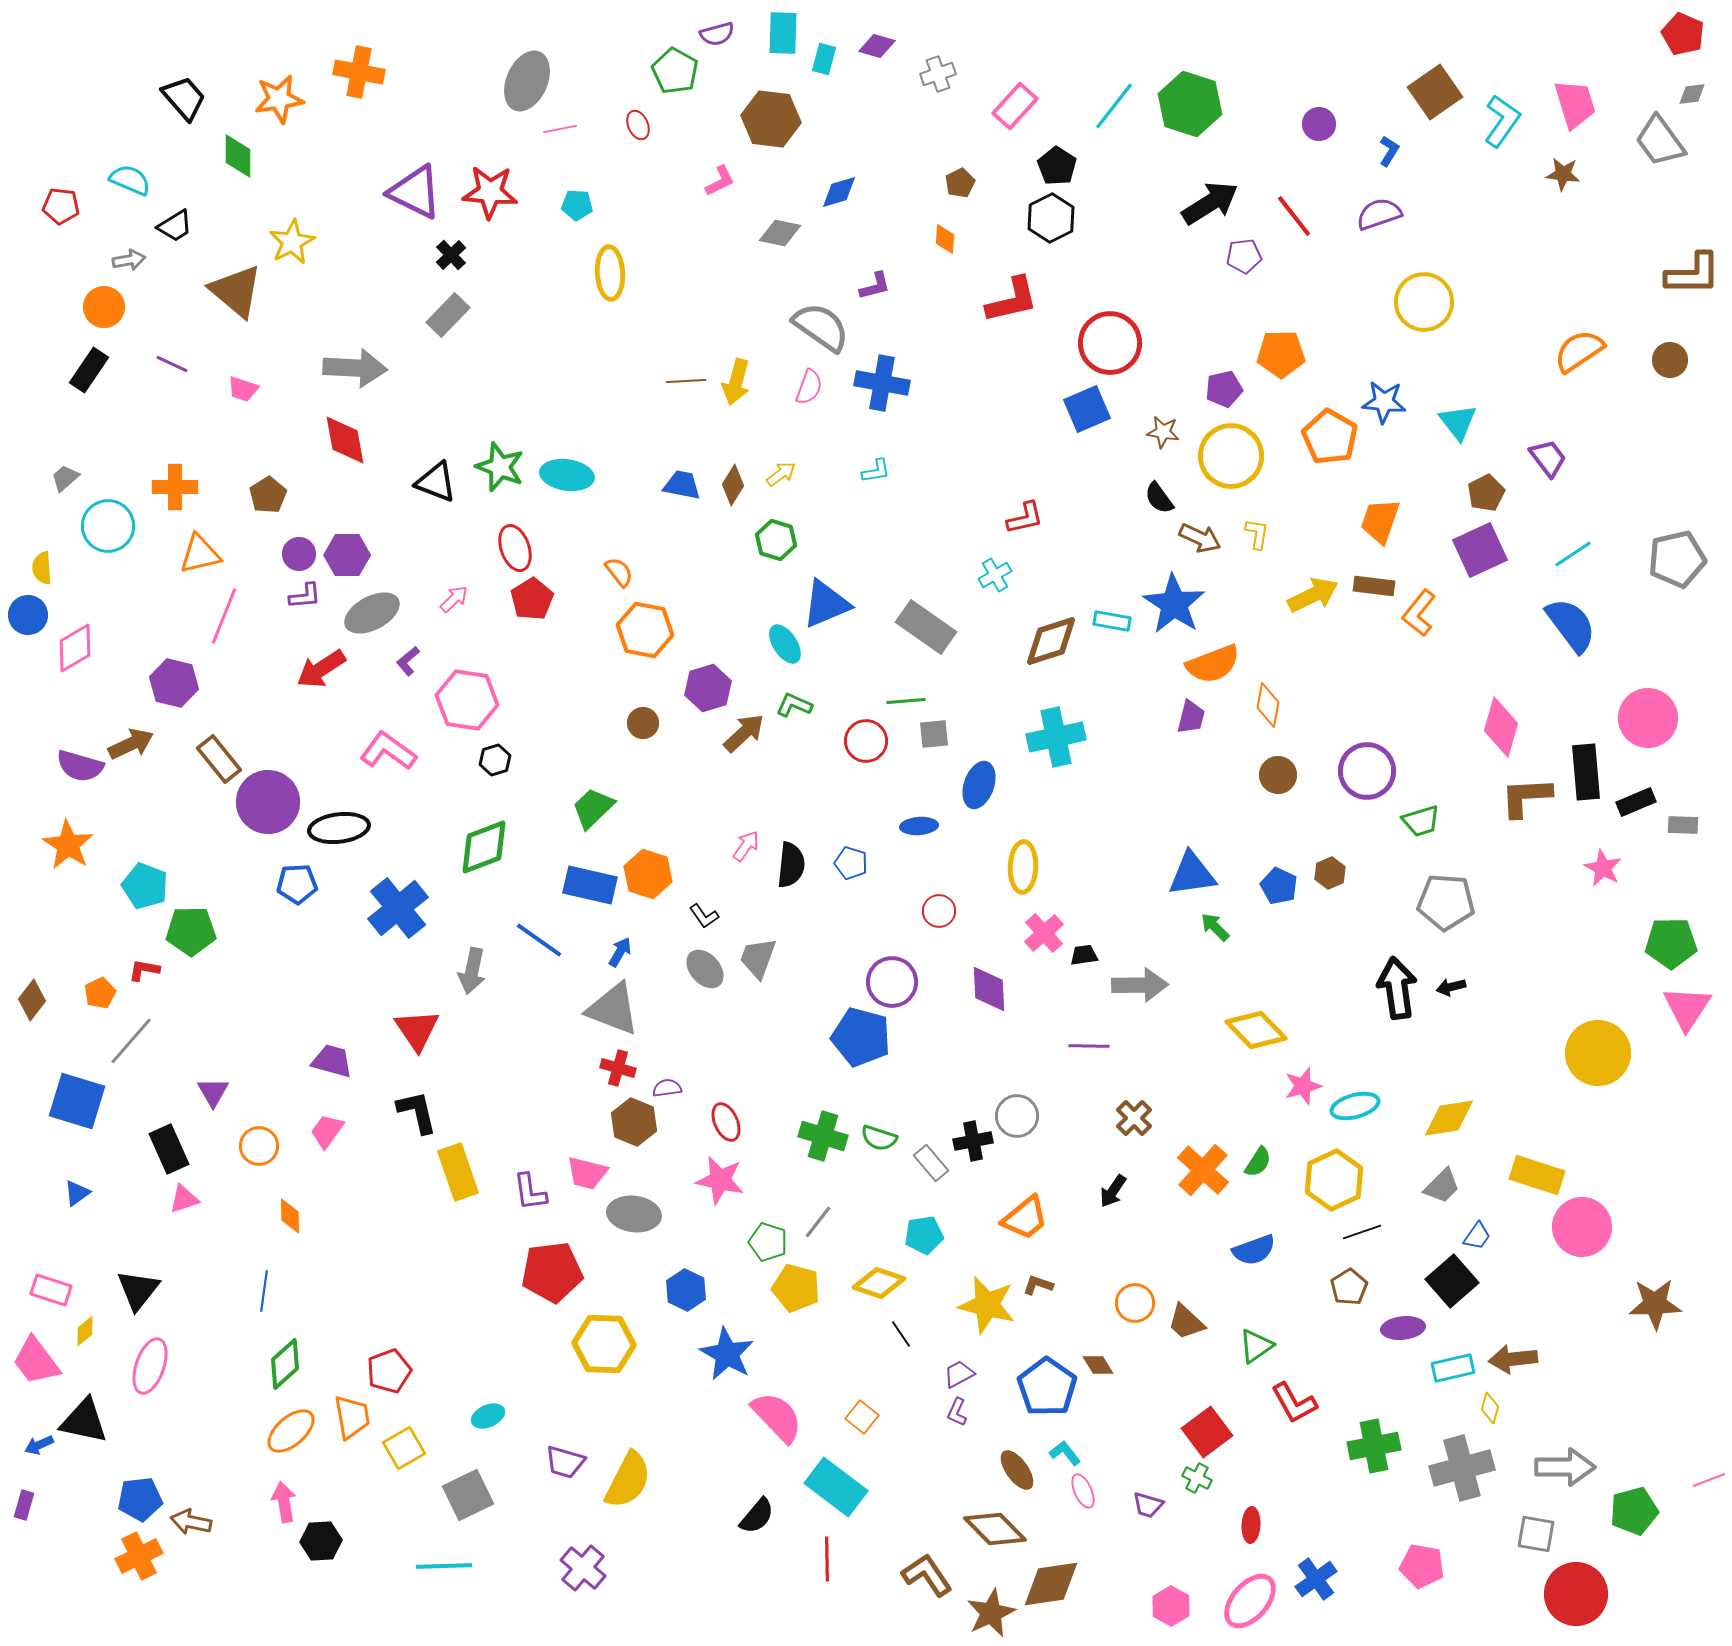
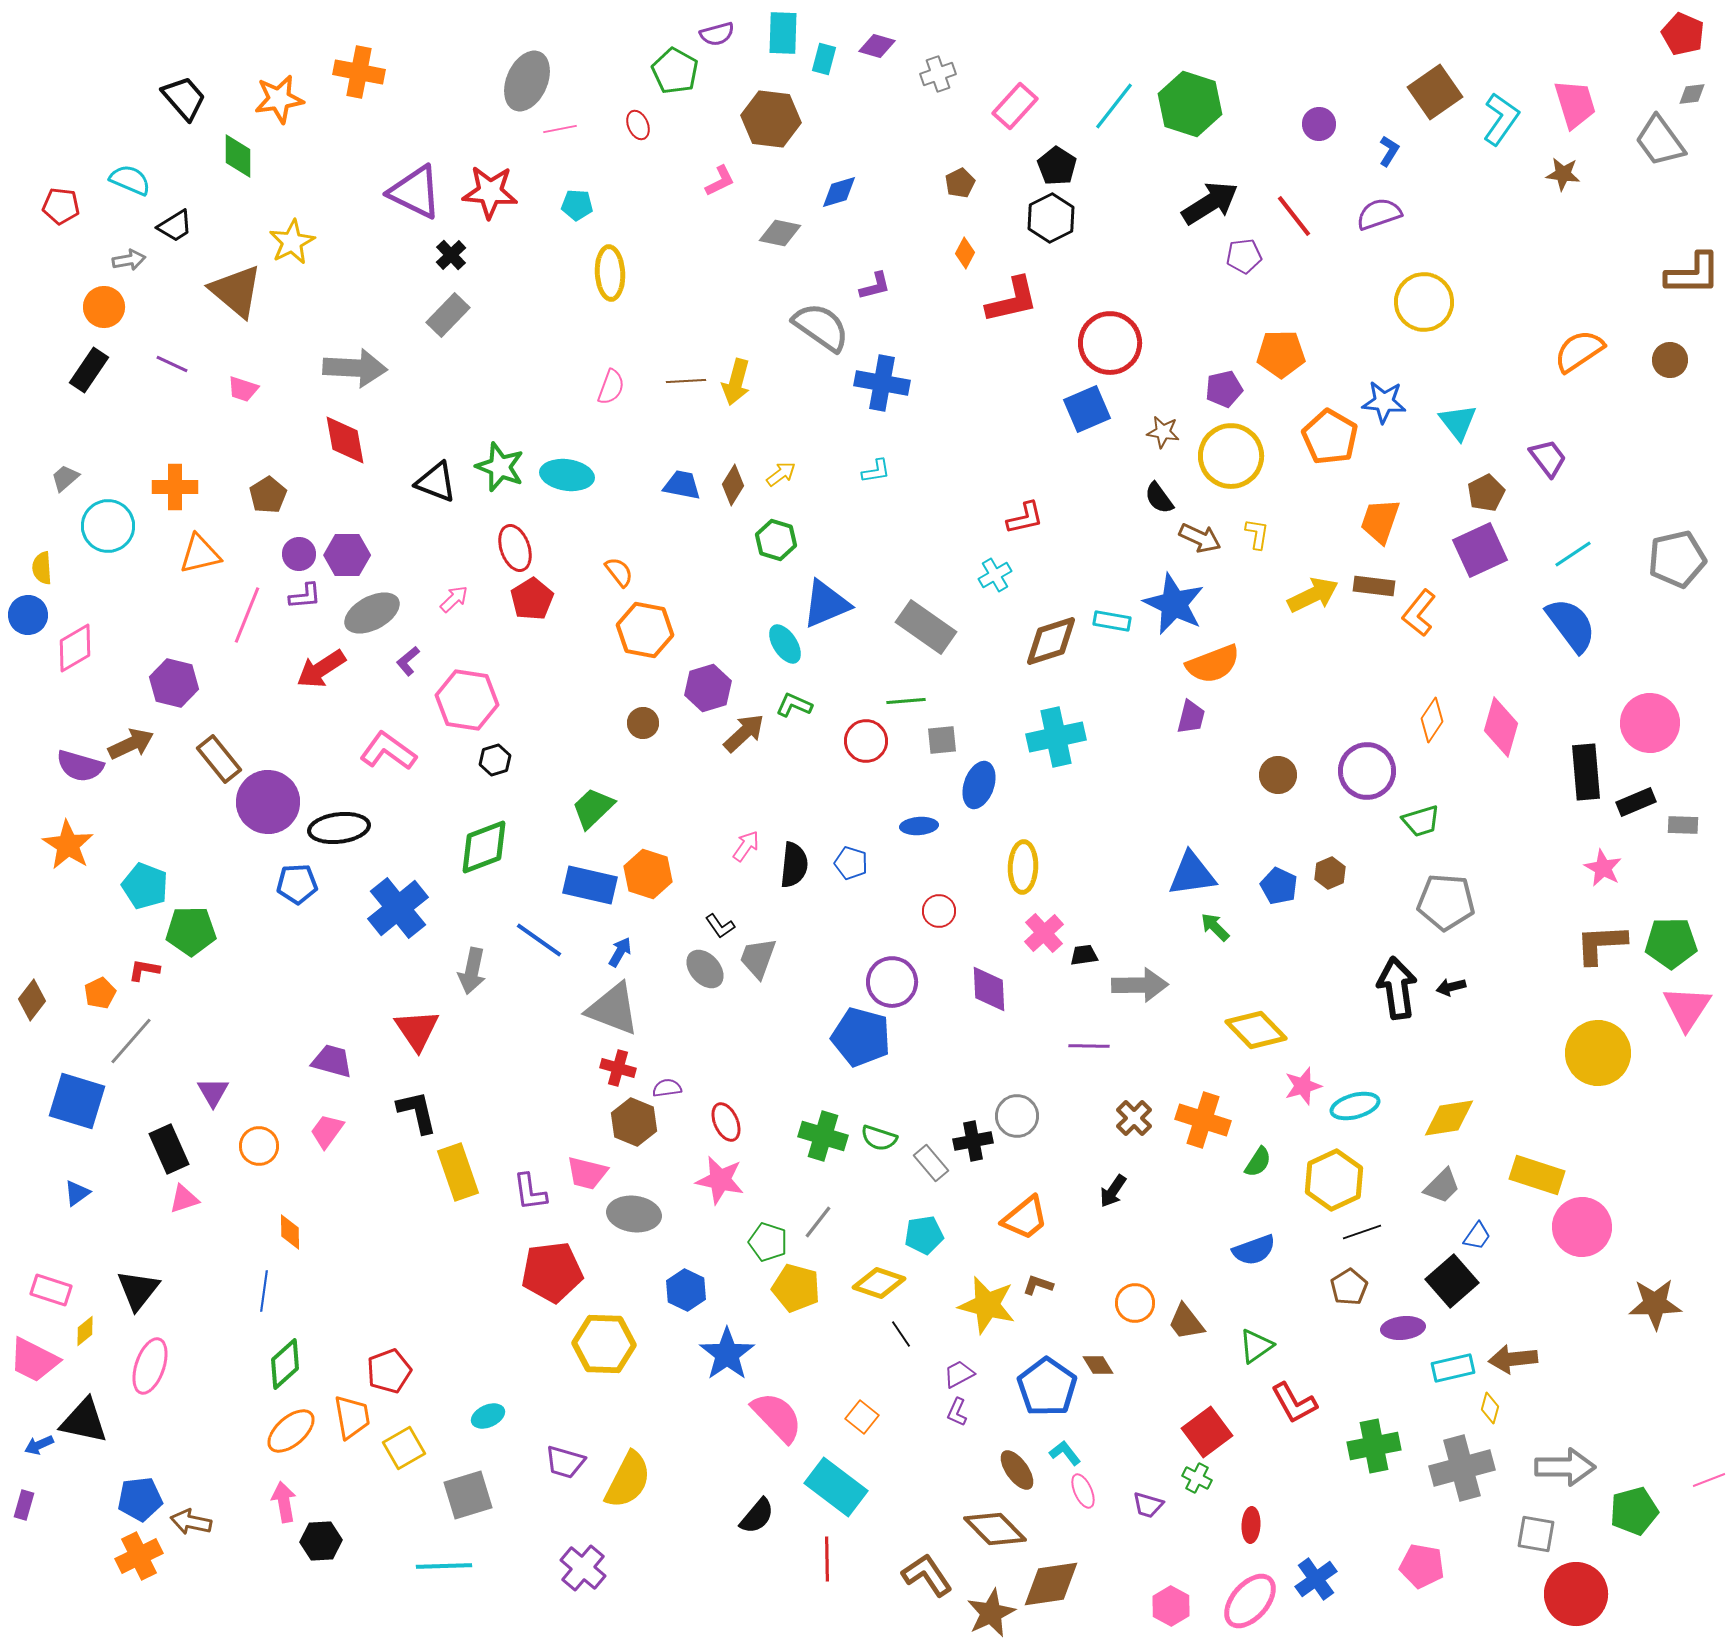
cyan L-shape at (1502, 121): moved 1 px left, 2 px up
orange diamond at (945, 239): moved 20 px right, 14 px down; rotated 24 degrees clockwise
pink semicircle at (809, 387): moved 198 px left
blue star at (1174, 604): rotated 8 degrees counterclockwise
pink line at (224, 616): moved 23 px right, 1 px up
orange diamond at (1268, 705): moved 164 px right, 15 px down; rotated 24 degrees clockwise
pink circle at (1648, 718): moved 2 px right, 5 px down
gray square at (934, 734): moved 8 px right, 6 px down
brown L-shape at (1526, 797): moved 75 px right, 147 px down
black semicircle at (791, 865): moved 3 px right
black L-shape at (704, 916): moved 16 px right, 10 px down
orange cross at (1203, 1170): moved 50 px up; rotated 24 degrees counterclockwise
orange diamond at (290, 1216): moved 16 px down
brown trapezoid at (1186, 1322): rotated 9 degrees clockwise
blue star at (727, 1354): rotated 8 degrees clockwise
pink trapezoid at (36, 1361): moved 2 px left, 1 px up; rotated 26 degrees counterclockwise
gray square at (468, 1495): rotated 9 degrees clockwise
